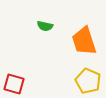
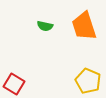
orange trapezoid: moved 15 px up
red square: rotated 15 degrees clockwise
